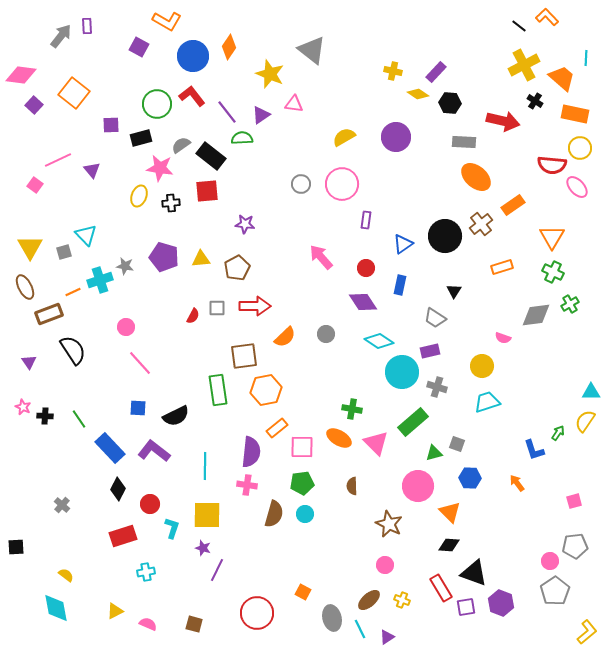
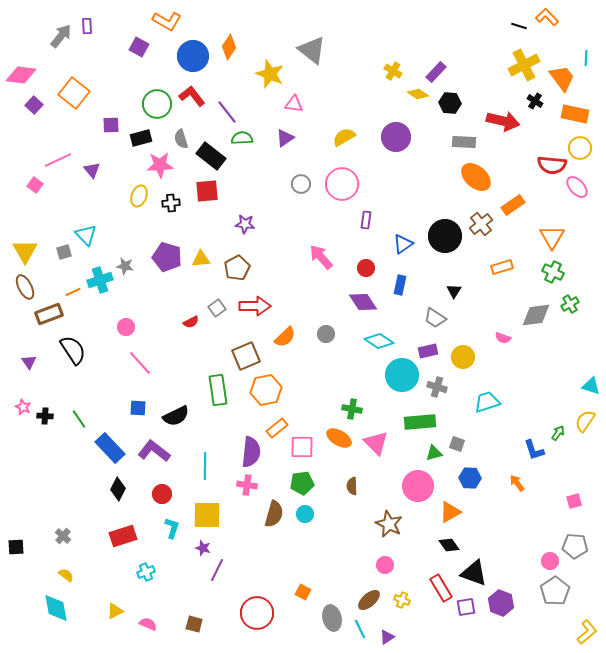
black line at (519, 26): rotated 21 degrees counterclockwise
yellow cross at (393, 71): rotated 18 degrees clockwise
orange trapezoid at (562, 78): rotated 12 degrees clockwise
purple triangle at (261, 115): moved 24 px right, 23 px down
gray semicircle at (181, 145): moved 6 px up; rotated 72 degrees counterclockwise
pink star at (160, 168): moved 3 px up; rotated 12 degrees counterclockwise
yellow triangle at (30, 247): moved 5 px left, 4 px down
purple pentagon at (164, 257): moved 3 px right
gray square at (217, 308): rotated 36 degrees counterclockwise
red semicircle at (193, 316): moved 2 px left, 6 px down; rotated 35 degrees clockwise
purple rectangle at (430, 351): moved 2 px left
brown square at (244, 356): moved 2 px right; rotated 16 degrees counterclockwise
yellow circle at (482, 366): moved 19 px left, 9 px up
cyan circle at (402, 372): moved 3 px down
cyan triangle at (591, 392): moved 6 px up; rotated 18 degrees clockwise
green rectangle at (413, 422): moved 7 px right; rotated 36 degrees clockwise
red circle at (150, 504): moved 12 px right, 10 px up
gray cross at (62, 505): moved 1 px right, 31 px down
orange triangle at (450, 512): rotated 45 degrees clockwise
black diamond at (449, 545): rotated 50 degrees clockwise
gray pentagon at (575, 546): rotated 10 degrees clockwise
cyan cross at (146, 572): rotated 12 degrees counterclockwise
